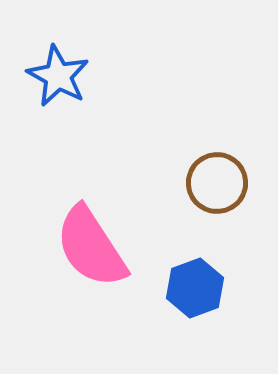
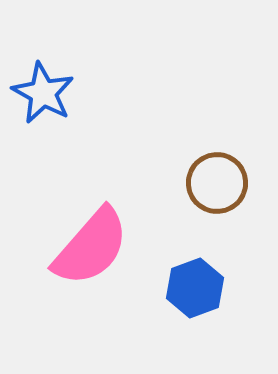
blue star: moved 15 px left, 17 px down
pink semicircle: rotated 106 degrees counterclockwise
